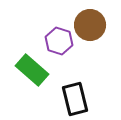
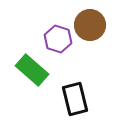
purple hexagon: moved 1 px left, 2 px up
